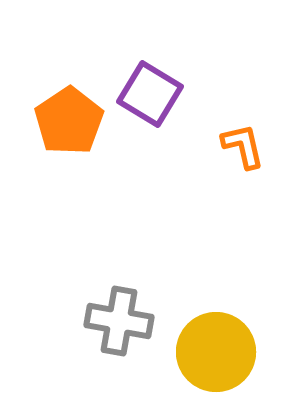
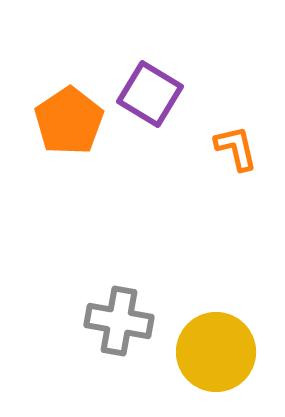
orange L-shape: moved 7 px left, 2 px down
